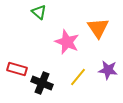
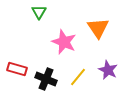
green triangle: rotated 21 degrees clockwise
pink star: moved 3 px left
purple star: rotated 18 degrees clockwise
black cross: moved 4 px right, 4 px up
